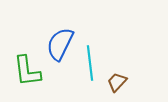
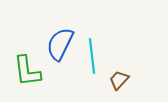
cyan line: moved 2 px right, 7 px up
brown trapezoid: moved 2 px right, 2 px up
